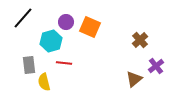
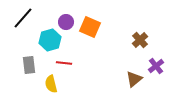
cyan hexagon: moved 1 px left, 1 px up
yellow semicircle: moved 7 px right, 2 px down
